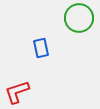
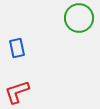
blue rectangle: moved 24 px left
